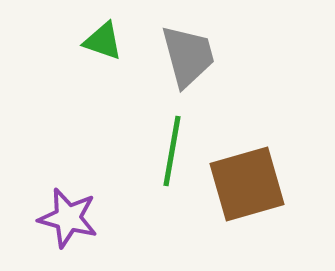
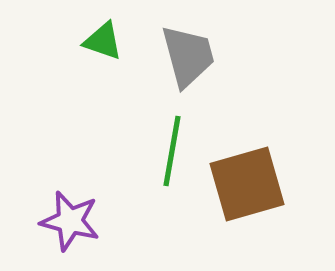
purple star: moved 2 px right, 3 px down
